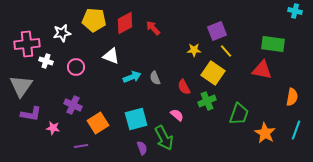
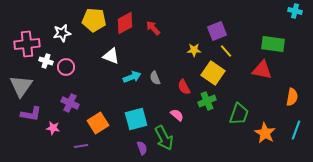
pink circle: moved 10 px left
purple cross: moved 3 px left, 2 px up
